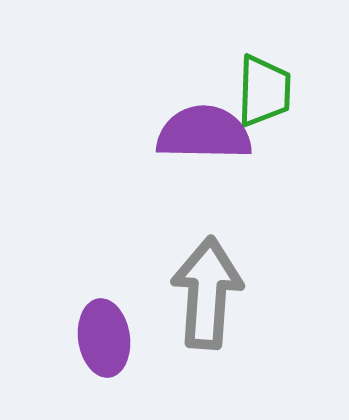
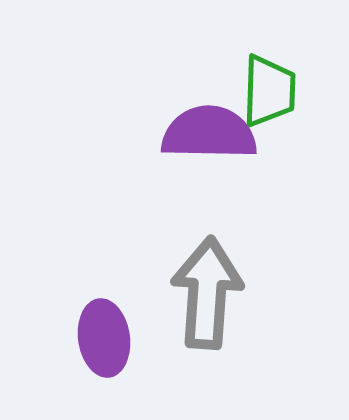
green trapezoid: moved 5 px right
purple semicircle: moved 5 px right
